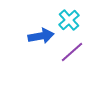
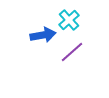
blue arrow: moved 2 px right, 1 px up
